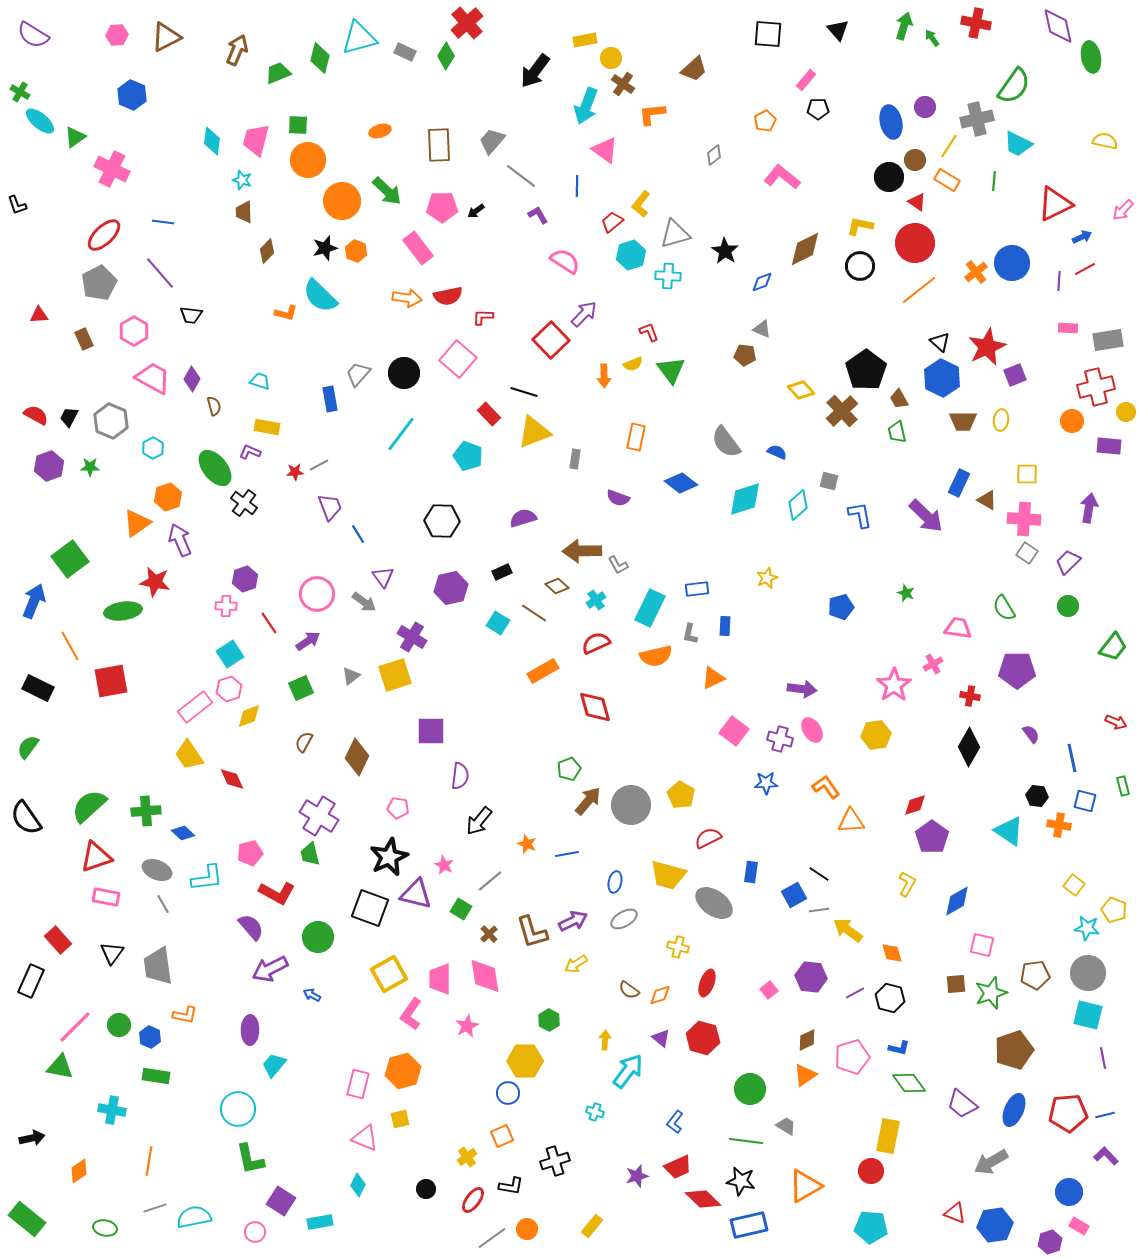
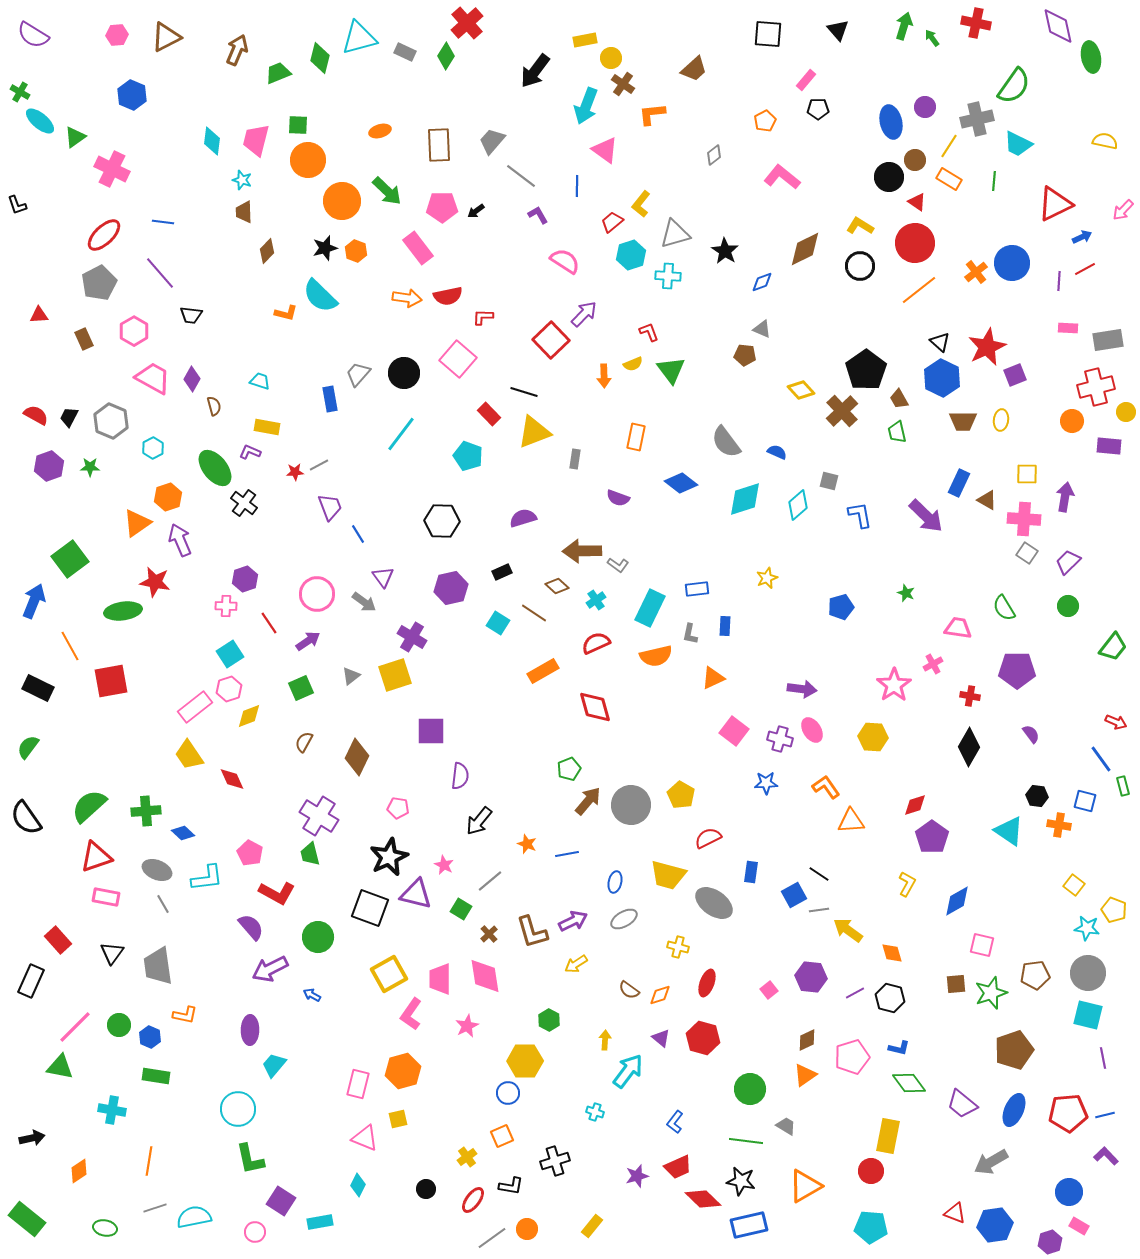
orange rectangle at (947, 180): moved 2 px right, 1 px up
yellow L-shape at (860, 226): rotated 20 degrees clockwise
purple arrow at (1089, 508): moved 24 px left, 11 px up
gray L-shape at (618, 565): rotated 25 degrees counterclockwise
yellow hexagon at (876, 735): moved 3 px left, 2 px down; rotated 12 degrees clockwise
blue line at (1072, 758): moved 29 px right, 1 px down; rotated 24 degrees counterclockwise
pink pentagon at (250, 853): rotated 30 degrees counterclockwise
yellow square at (400, 1119): moved 2 px left
